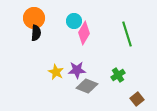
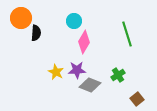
orange circle: moved 13 px left
pink diamond: moved 9 px down
gray diamond: moved 3 px right, 1 px up
